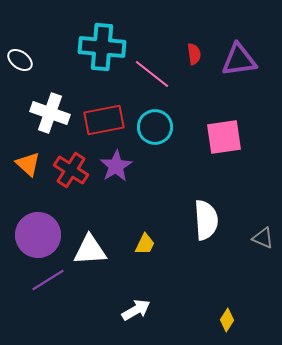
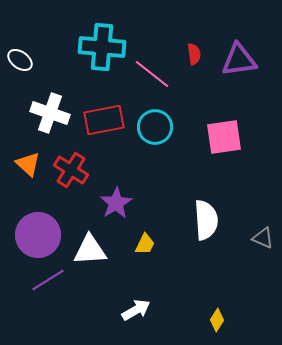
purple star: moved 37 px down
yellow diamond: moved 10 px left
